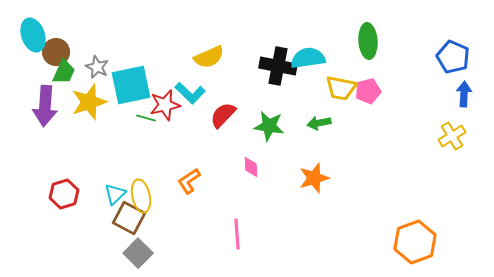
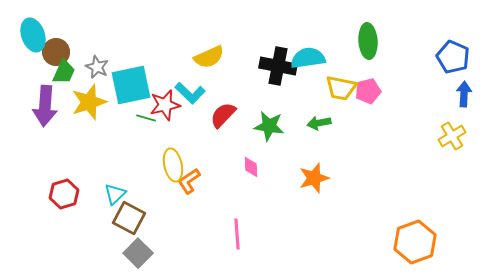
yellow ellipse: moved 32 px right, 31 px up
